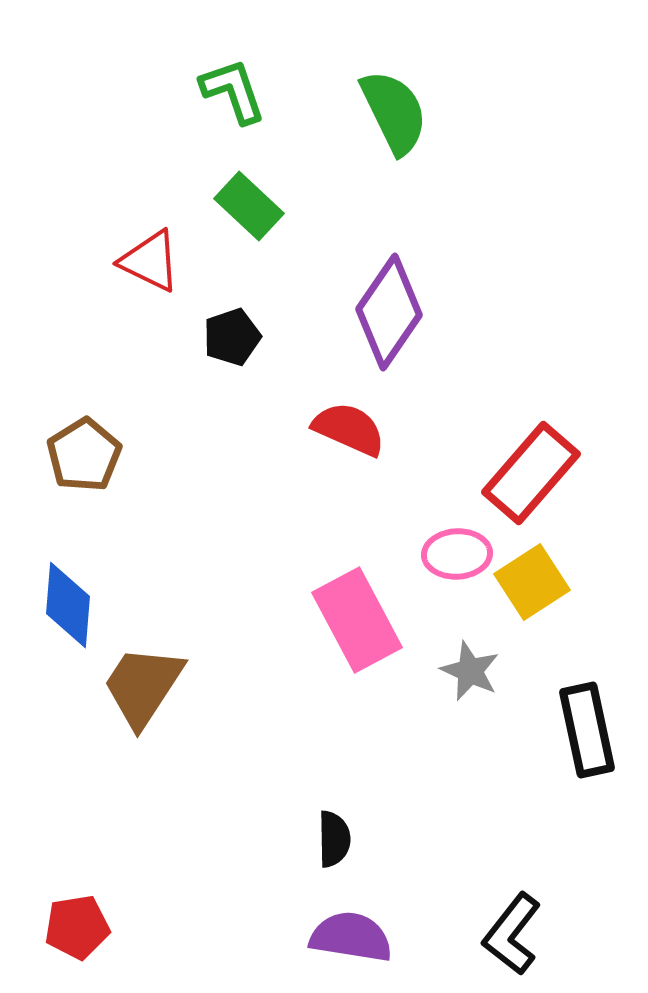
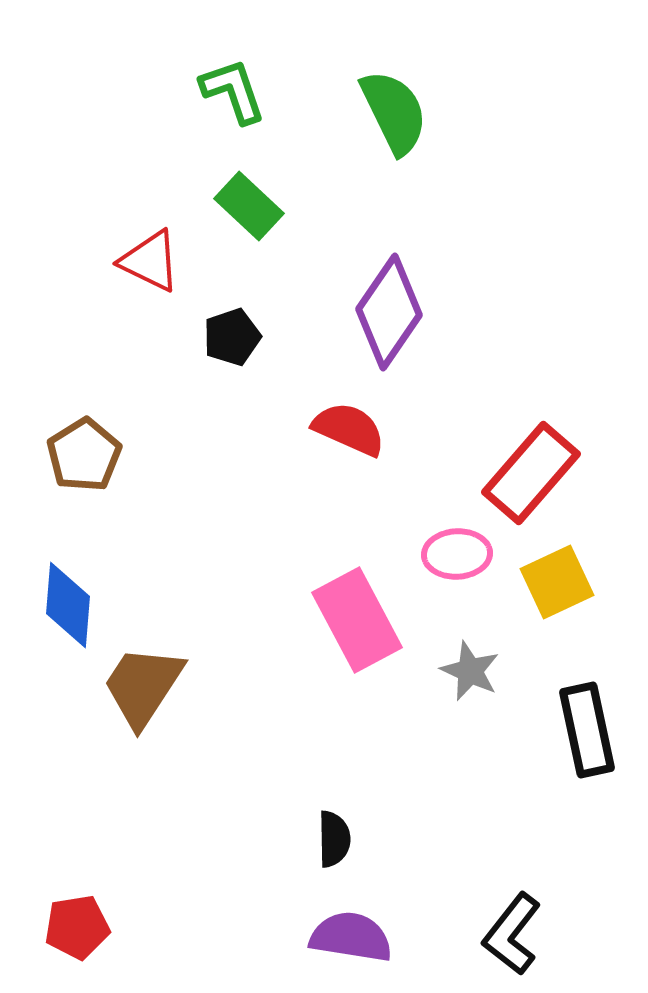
yellow square: moved 25 px right; rotated 8 degrees clockwise
